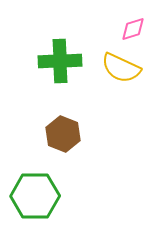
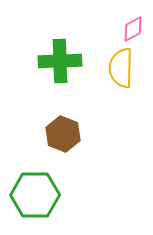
pink diamond: rotated 12 degrees counterclockwise
yellow semicircle: rotated 66 degrees clockwise
green hexagon: moved 1 px up
